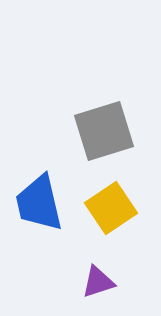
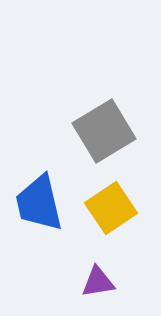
gray square: rotated 14 degrees counterclockwise
purple triangle: rotated 9 degrees clockwise
